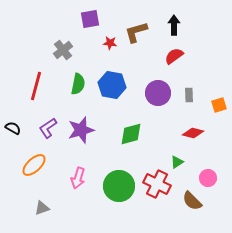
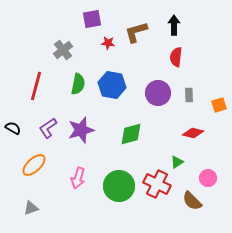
purple square: moved 2 px right
red star: moved 2 px left
red semicircle: moved 2 px right, 1 px down; rotated 48 degrees counterclockwise
gray triangle: moved 11 px left
